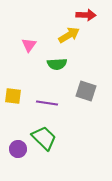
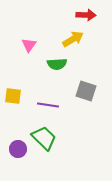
yellow arrow: moved 4 px right, 4 px down
purple line: moved 1 px right, 2 px down
